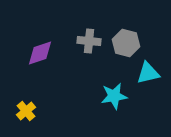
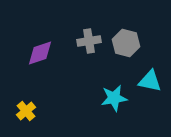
gray cross: rotated 15 degrees counterclockwise
cyan triangle: moved 2 px right, 8 px down; rotated 25 degrees clockwise
cyan star: moved 2 px down
